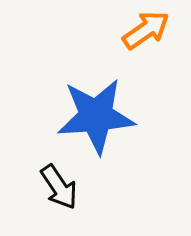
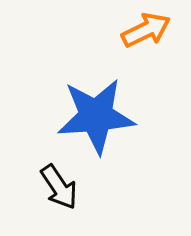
orange arrow: rotated 9 degrees clockwise
